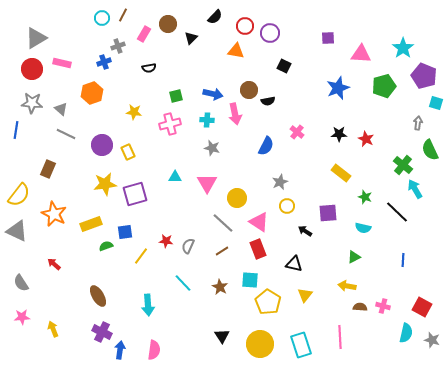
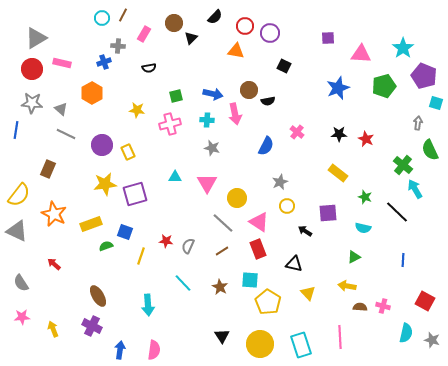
brown circle at (168, 24): moved 6 px right, 1 px up
gray cross at (118, 46): rotated 24 degrees clockwise
orange hexagon at (92, 93): rotated 10 degrees counterclockwise
yellow star at (134, 112): moved 3 px right, 2 px up
yellow rectangle at (341, 173): moved 3 px left
blue square at (125, 232): rotated 28 degrees clockwise
yellow line at (141, 256): rotated 18 degrees counterclockwise
yellow triangle at (305, 295): moved 3 px right, 2 px up; rotated 21 degrees counterclockwise
red square at (422, 307): moved 3 px right, 6 px up
purple cross at (102, 332): moved 10 px left, 6 px up
